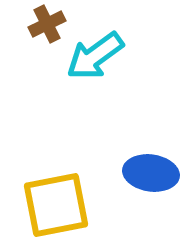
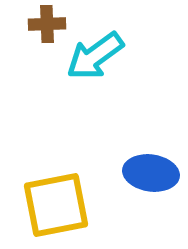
brown cross: rotated 24 degrees clockwise
